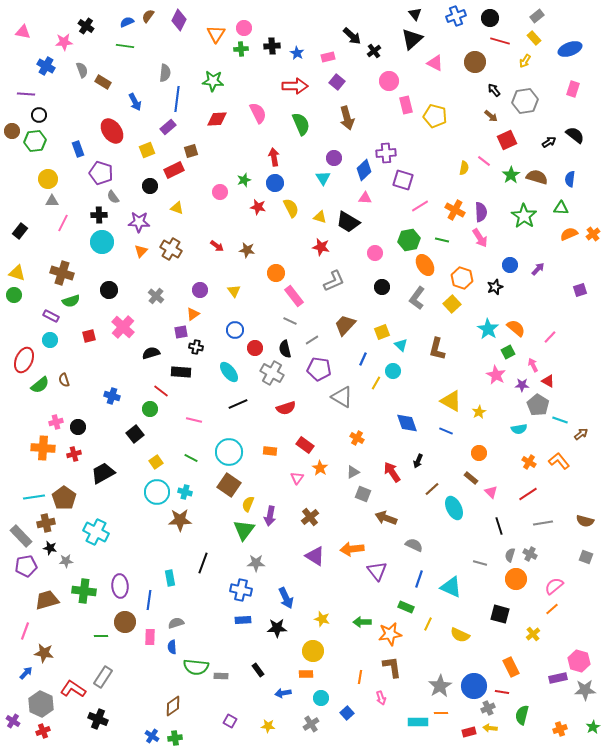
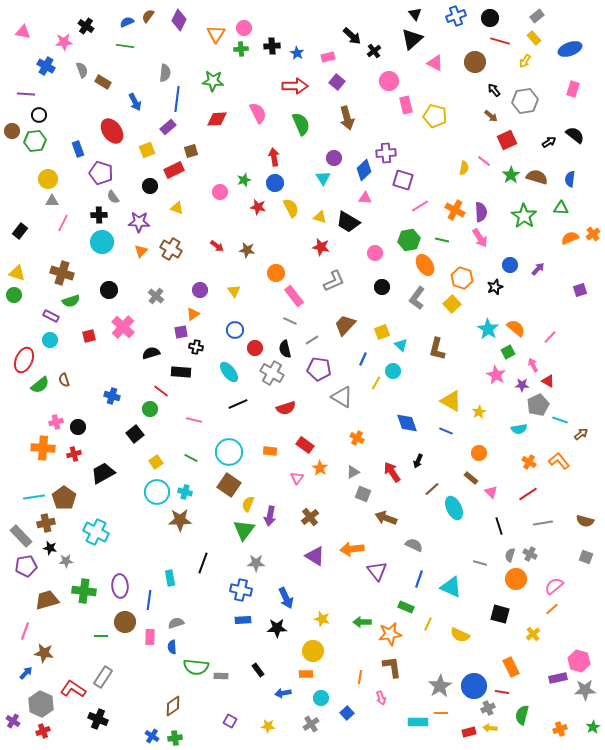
orange semicircle at (569, 234): moved 1 px right, 4 px down
gray pentagon at (538, 405): rotated 15 degrees clockwise
